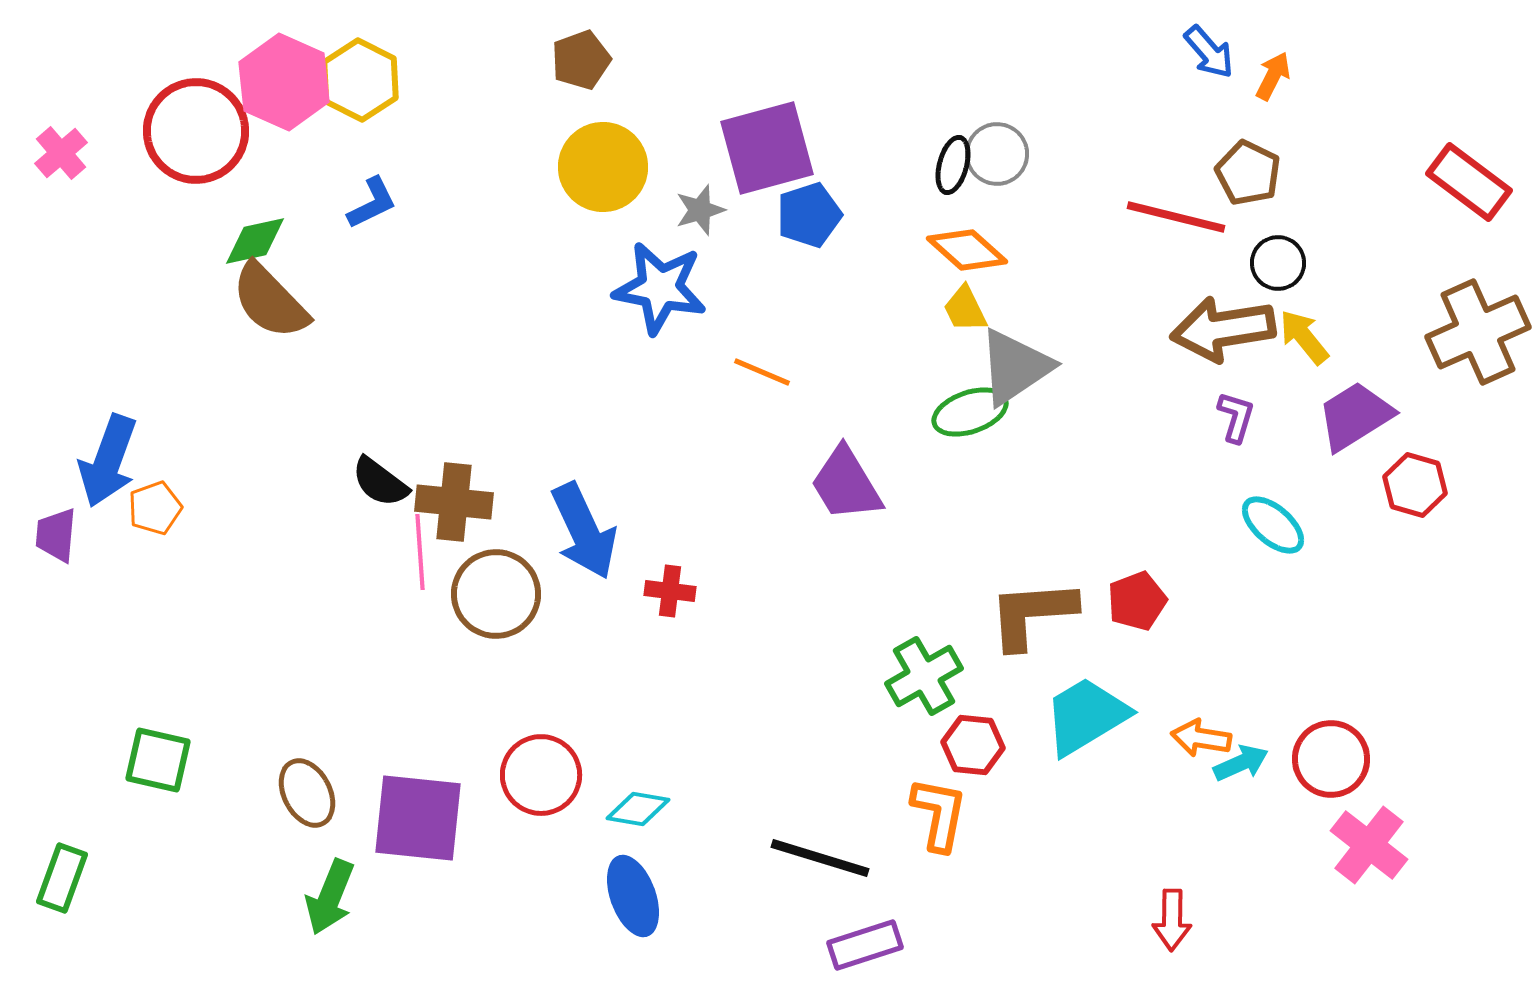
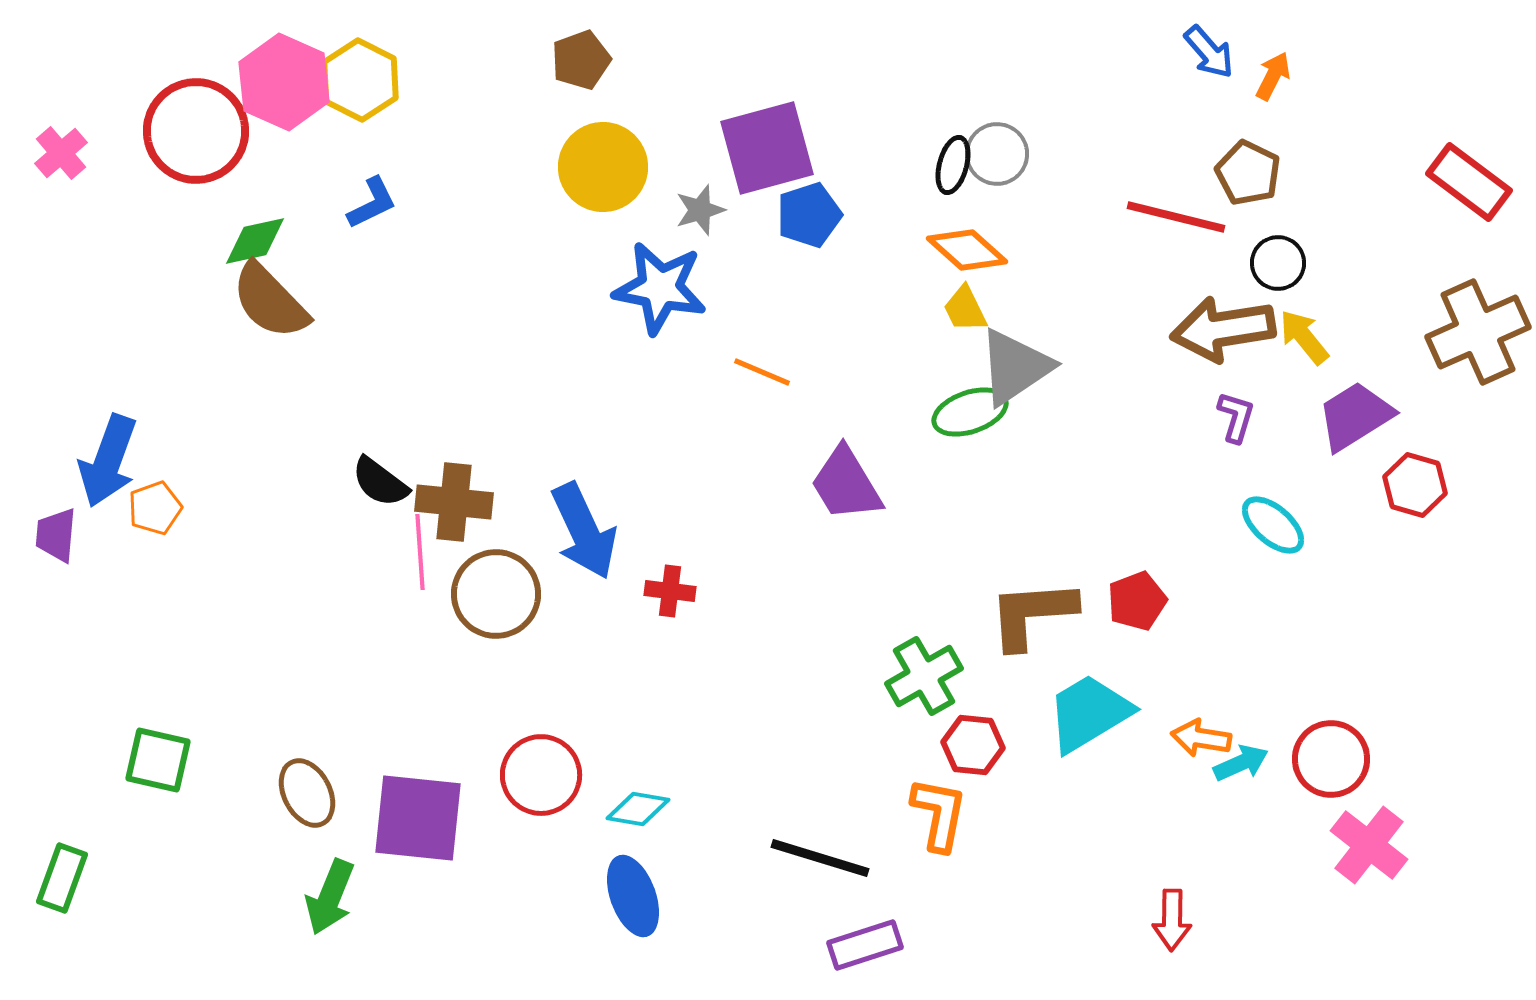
cyan trapezoid at (1086, 716): moved 3 px right, 3 px up
